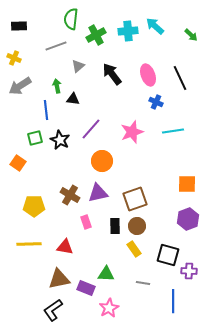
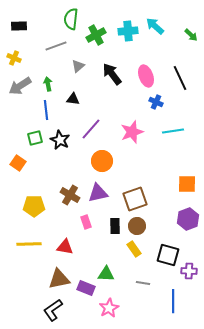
pink ellipse at (148, 75): moved 2 px left, 1 px down
green arrow at (57, 86): moved 9 px left, 2 px up
